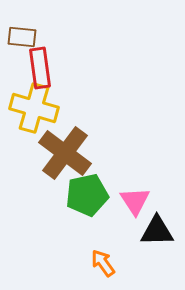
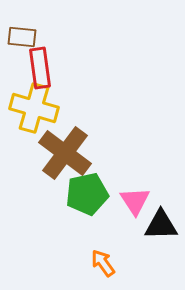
green pentagon: moved 1 px up
black triangle: moved 4 px right, 6 px up
